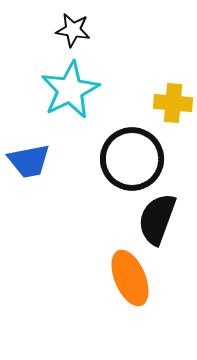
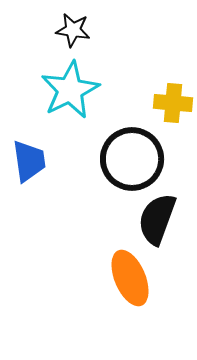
blue trapezoid: rotated 87 degrees counterclockwise
